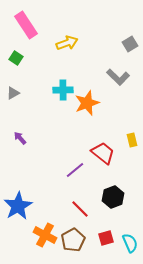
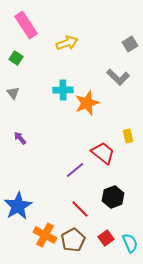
gray triangle: rotated 40 degrees counterclockwise
yellow rectangle: moved 4 px left, 4 px up
red square: rotated 21 degrees counterclockwise
